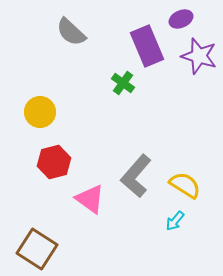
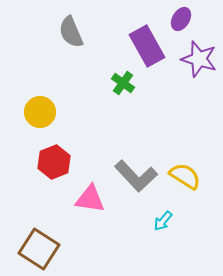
purple ellipse: rotated 35 degrees counterclockwise
gray semicircle: rotated 24 degrees clockwise
purple rectangle: rotated 6 degrees counterclockwise
purple star: moved 3 px down
red hexagon: rotated 8 degrees counterclockwise
gray L-shape: rotated 84 degrees counterclockwise
yellow semicircle: moved 9 px up
pink triangle: rotated 28 degrees counterclockwise
cyan arrow: moved 12 px left
brown square: moved 2 px right
